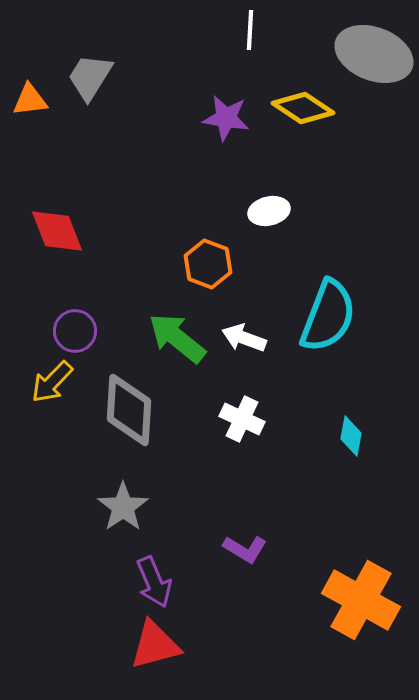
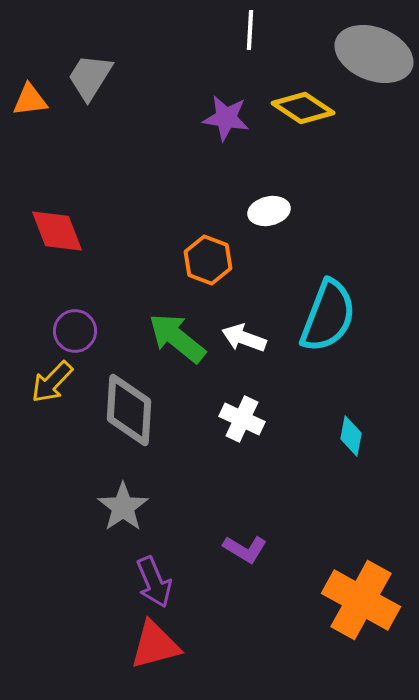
orange hexagon: moved 4 px up
